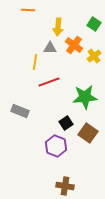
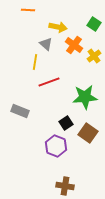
yellow arrow: rotated 84 degrees counterclockwise
gray triangle: moved 4 px left, 4 px up; rotated 40 degrees clockwise
